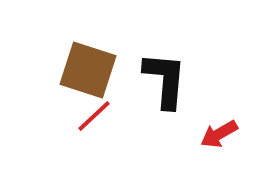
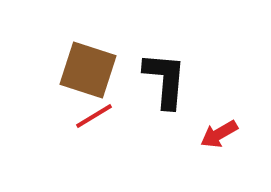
red line: rotated 12 degrees clockwise
